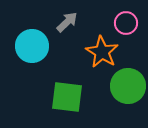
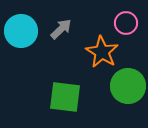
gray arrow: moved 6 px left, 7 px down
cyan circle: moved 11 px left, 15 px up
green square: moved 2 px left
